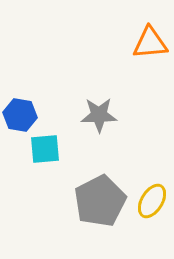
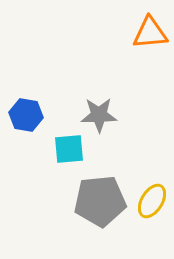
orange triangle: moved 10 px up
blue hexagon: moved 6 px right
cyan square: moved 24 px right
gray pentagon: rotated 21 degrees clockwise
